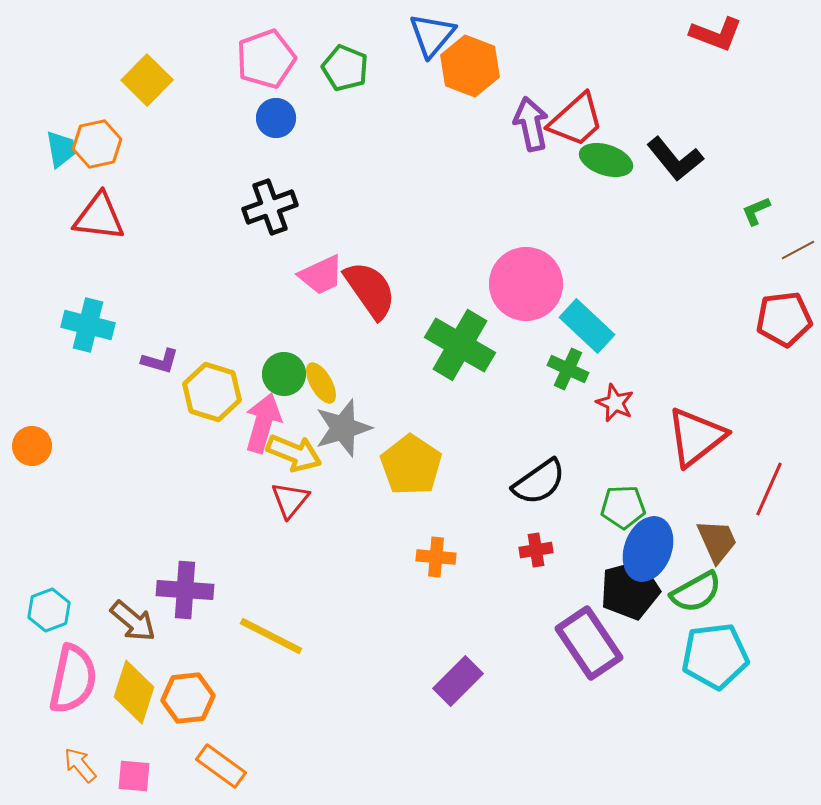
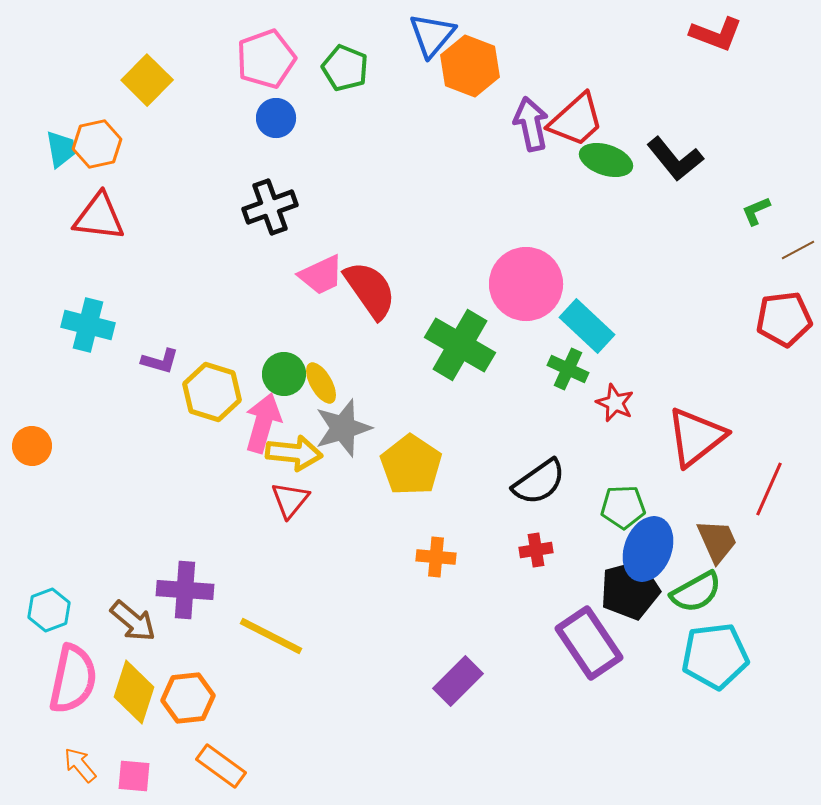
yellow arrow at (294, 453): rotated 16 degrees counterclockwise
